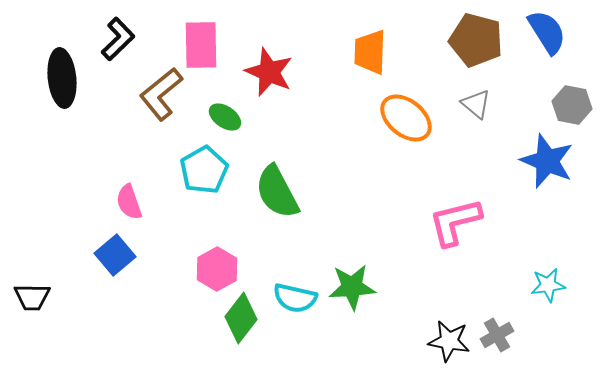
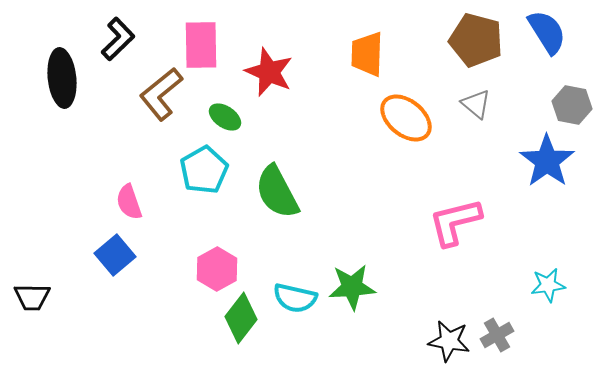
orange trapezoid: moved 3 px left, 2 px down
blue star: rotated 14 degrees clockwise
